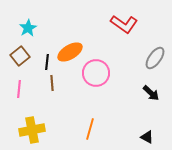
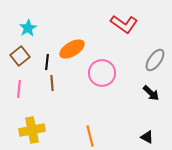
orange ellipse: moved 2 px right, 3 px up
gray ellipse: moved 2 px down
pink circle: moved 6 px right
orange line: moved 7 px down; rotated 30 degrees counterclockwise
